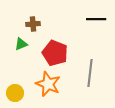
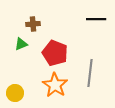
orange star: moved 7 px right, 1 px down; rotated 10 degrees clockwise
